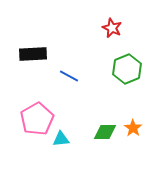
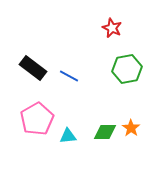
black rectangle: moved 14 px down; rotated 40 degrees clockwise
green hexagon: rotated 12 degrees clockwise
orange star: moved 2 px left
cyan triangle: moved 7 px right, 3 px up
